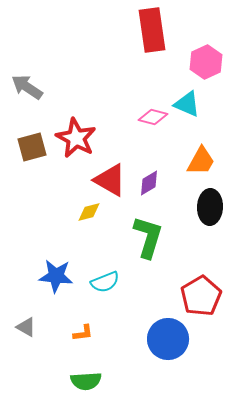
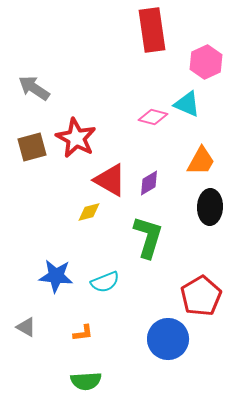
gray arrow: moved 7 px right, 1 px down
